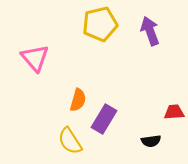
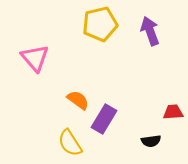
orange semicircle: rotated 70 degrees counterclockwise
red trapezoid: moved 1 px left
yellow semicircle: moved 2 px down
